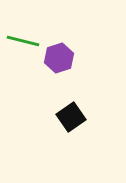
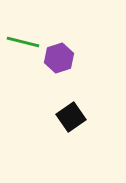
green line: moved 1 px down
